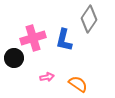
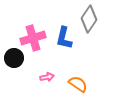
blue L-shape: moved 2 px up
